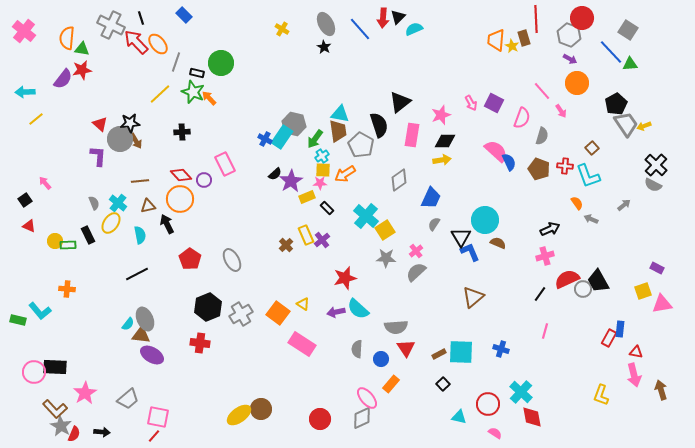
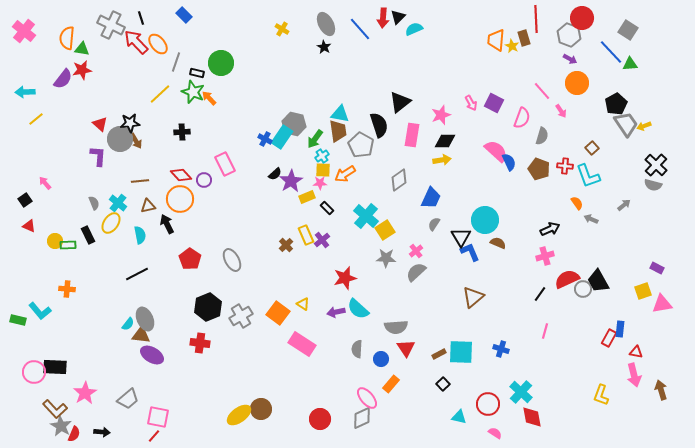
gray semicircle at (653, 185): rotated 12 degrees counterclockwise
gray cross at (241, 314): moved 2 px down
